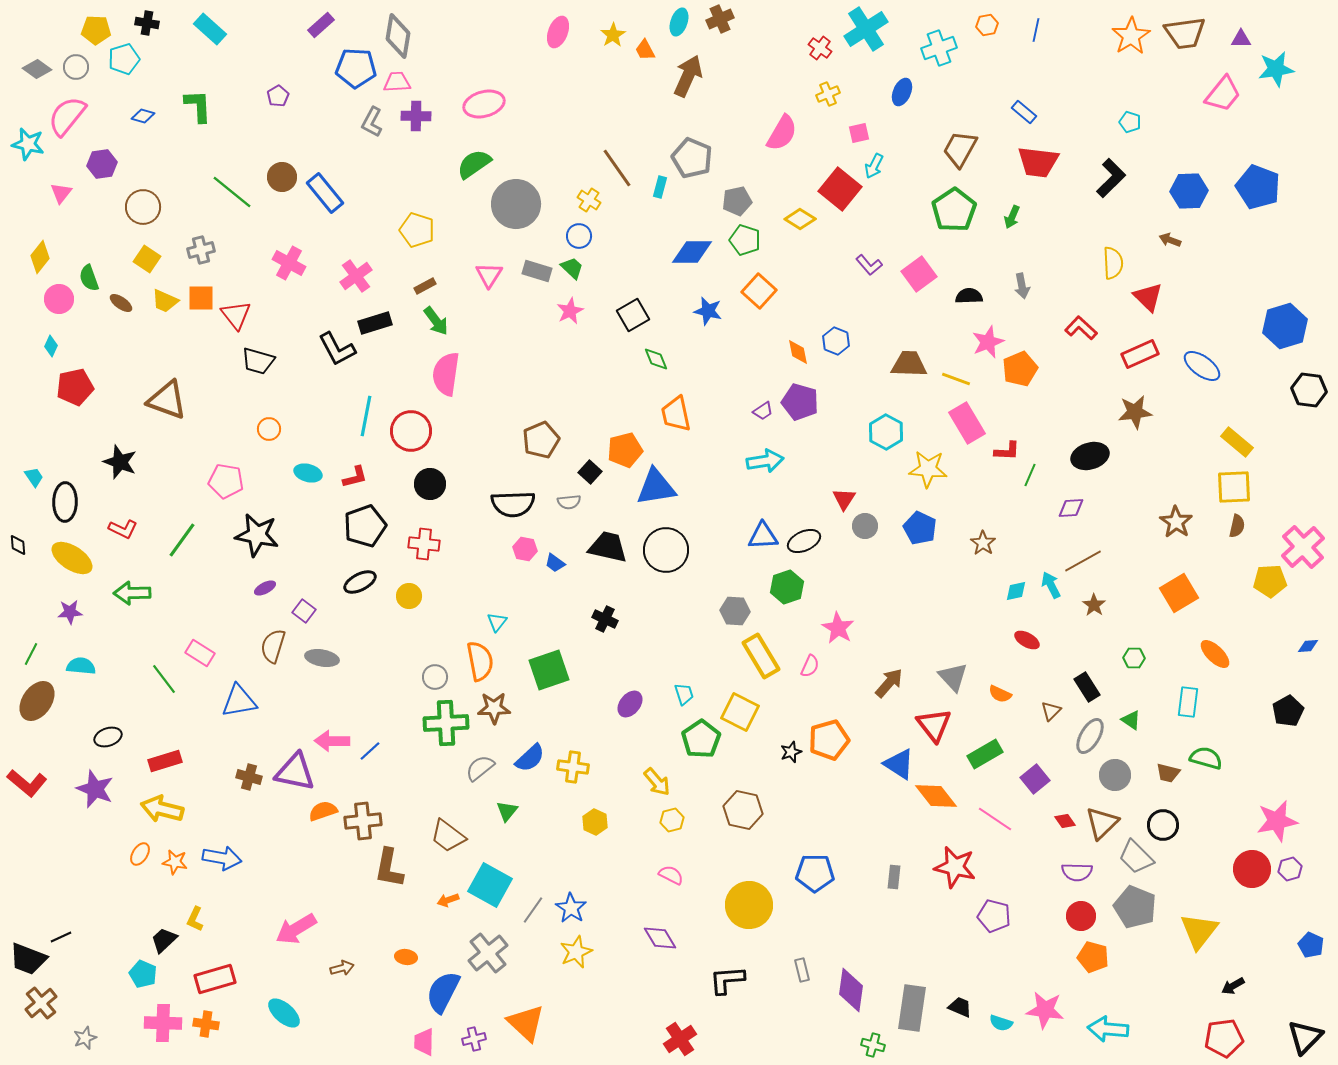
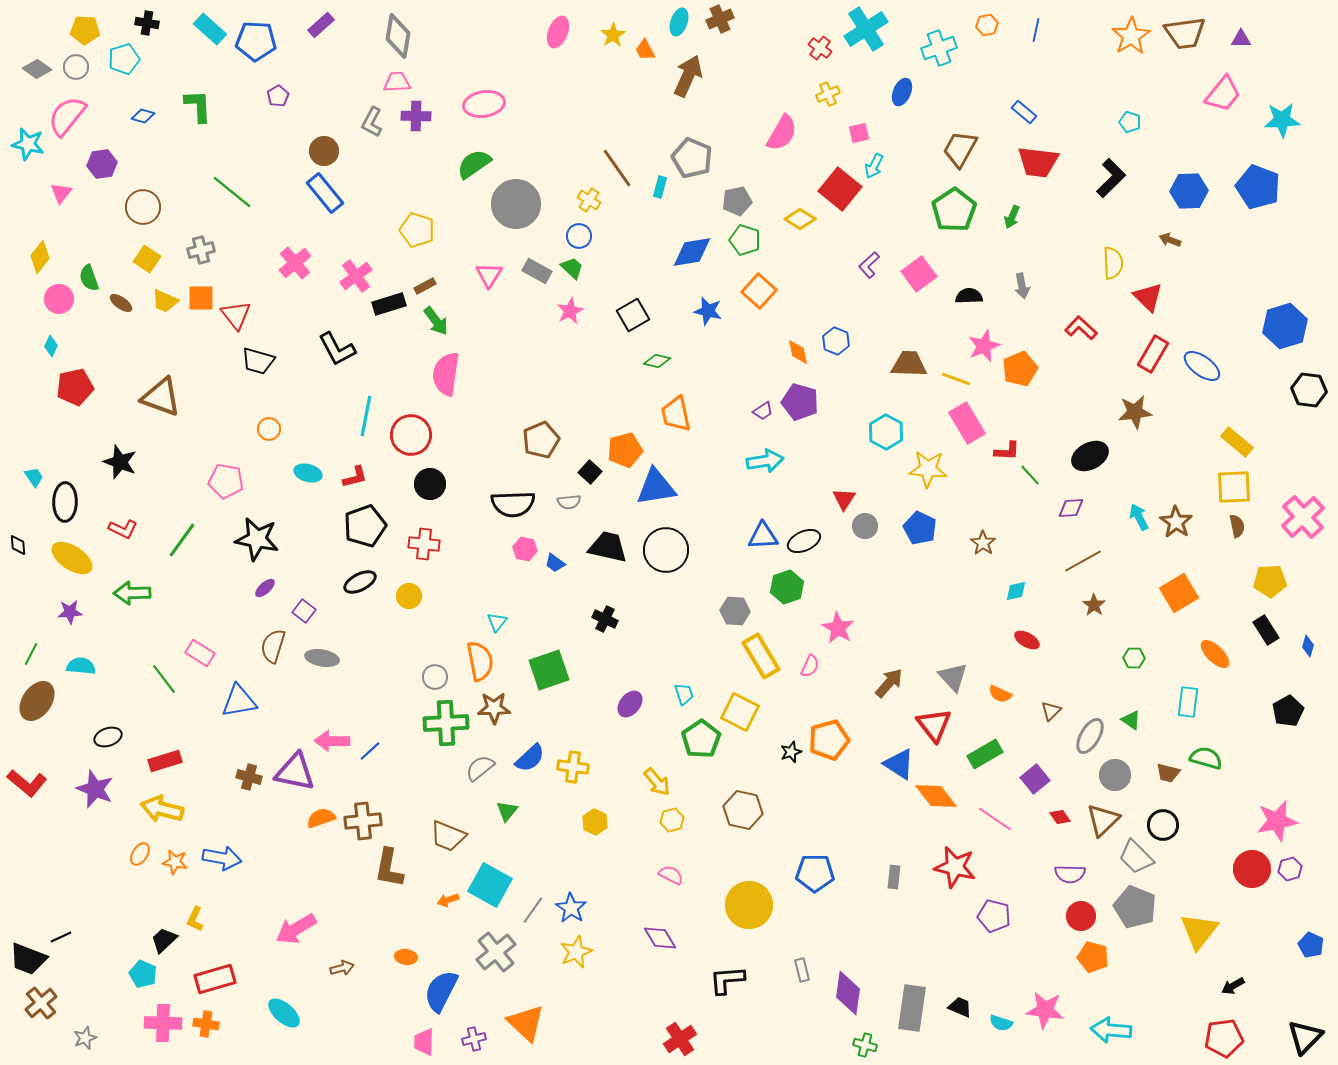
yellow pentagon at (96, 30): moved 11 px left
blue pentagon at (356, 68): moved 100 px left, 27 px up
cyan star at (1276, 69): moved 6 px right, 51 px down; rotated 6 degrees clockwise
pink ellipse at (484, 104): rotated 6 degrees clockwise
brown circle at (282, 177): moved 42 px right, 26 px up
blue diamond at (692, 252): rotated 9 degrees counterclockwise
pink cross at (289, 263): moved 6 px right; rotated 20 degrees clockwise
purple L-shape at (869, 265): rotated 88 degrees clockwise
gray rectangle at (537, 271): rotated 12 degrees clockwise
black rectangle at (375, 323): moved 14 px right, 19 px up
pink star at (988, 342): moved 4 px left, 4 px down
red rectangle at (1140, 354): moved 13 px right; rotated 36 degrees counterclockwise
green diamond at (656, 359): moved 1 px right, 2 px down; rotated 56 degrees counterclockwise
brown triangle at (167, 400): moved 6 px left, 3 px up
red circle at (411, 431): moved 4 px down
black ellipse at (1090, 456): rotated 12 degrees counterclockwise
green line at (1030, 475): rotated 65 degrees counterclockwise
brown semicircle at (1237, 526): rotated 25 degrees counterclockwise
black star at (257, 535): moved 4 px down
pink cross at (1303, 547): moved 30 px up
cyan arrow at (1051, 585): moved 88 px right, 68 px up
purple ellipse at (265, 588): rotated 15 degrees counterclockwise
blue diamond at (1308, 646): rotated 70 degrees counterclockwise
black rectangle at (1087, 687): moved 179 px right, 57 px up
orange semicircle at (323, 811): moved 2 px left, 7 px down
red diamond at (1065, 821): moved 5 px left, 4 px up
brown triangle at (1102, 823): moved 1 px right, 3 px up
brown trapezoid at (448, 836): rotated 15 degrees counterclockwise
purple semicircle at (1077, 872): moved 7 px left, 2 px down
gray cross at (488, 953): moved 8 px right, 1 px up
purple diamond at (851, 990): moved 3 px left, 3 px down
blue semicircle at (443, 992): moved 2 px left, 1 px up
cyan arrow at (1108, 1029): moved 3 px right, 1 px down
green cross at (873, 1045): moved 8 px left
